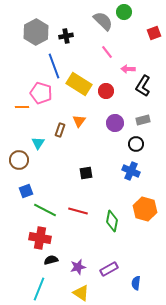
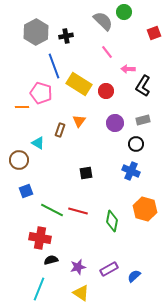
cyan triangle: rotated 32 degrees counterclockwise
green line: moved 7 px right
blue semicircle: moved 2 px left, 7 px up; rotated 40 degrees clockwise
